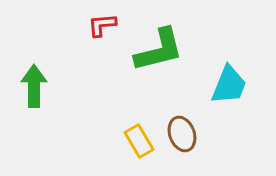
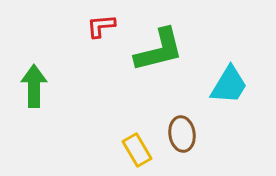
red L-shape: moved 1 px left, 1 px down
cyan trapezoid: rotated 9 degrees clockwise
brown ellipse: rotated 12 degrees clockwise
yellow rectangle: moved 2 px left, 9 px down
